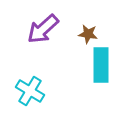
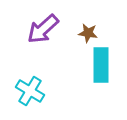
brown star: moved 1 px up
